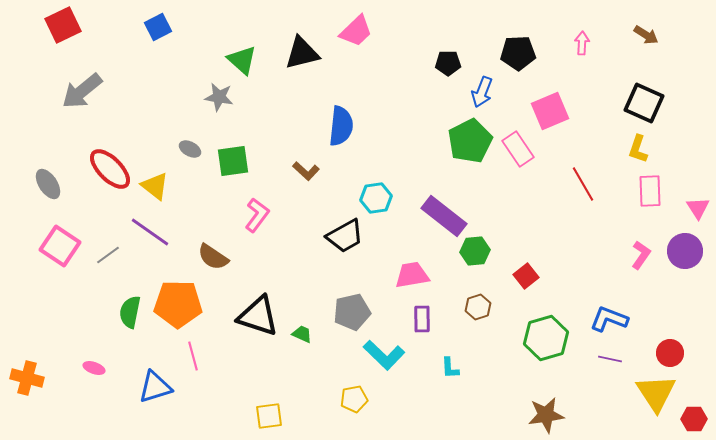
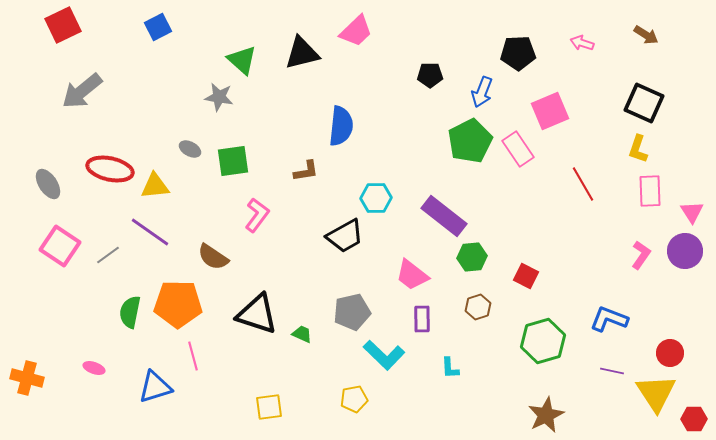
pink arrow at (582, 43): rotated 75 degrees counterclockwise
black pentagon at (448, 63): moved 18 px left, 12 px down
red ellipse at (110, 169): rotated 33 degrees counterclockwise
brown L-shape at (306, 171): rotated 52 degrees counterclockwise
yellow triangle at (155, 186): rotated 44 degrees counterclockwise
cyan hexagon at (376, 198): rotated 8 degrees clockwise
pink triangle at (698, 208): moved 6 px left, 4 px down
green hexagon at (475, 251): moved 3 px left, 6 px down
pink trapezoid at (412, 275): rotated 132 degrees counterclockwise
red square at (526, 276): rotated 25 degrees counterclockwise
black triangle at (258, 316): moved 1 px left, 2 px up
green hexagon at (546, 338): moved 3 px left, 3 px down
purple line at (610, 359): moved 2 px right, 12 px down
brown star at (546, 415): rotated 18 degrees counterclockwise
yellow square at (269, 416): moved 9 px up
